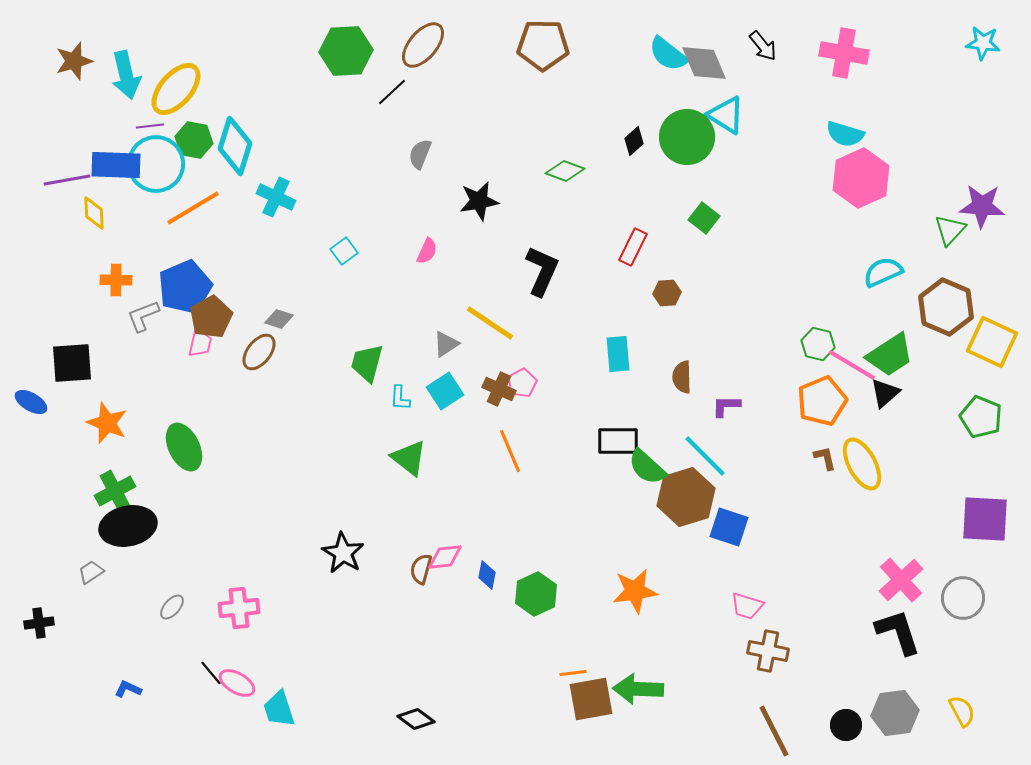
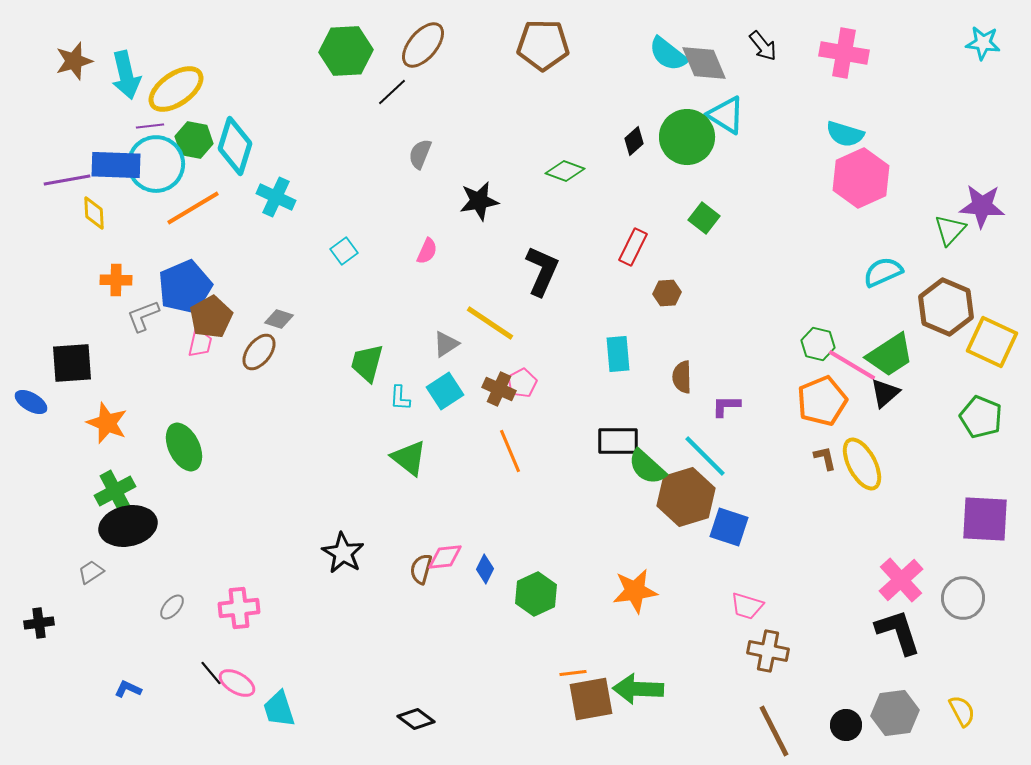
yellow ellipse at (176, 89): rotated 14 degrees clockwise
blue diamond at (487, 575): moved 2 px left, 6 px up; rotated 16 degrees clockwise
